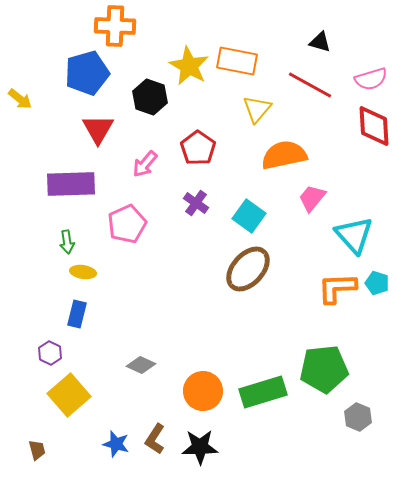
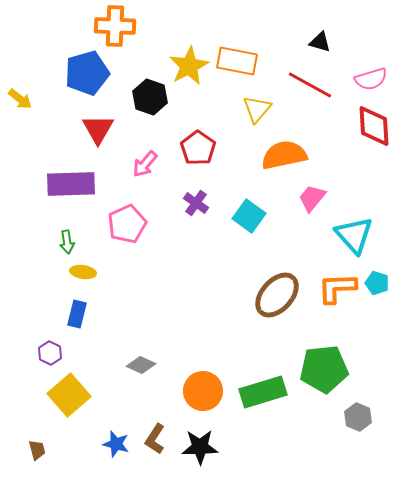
yellow star: rotated 15 degrees clockwise
brown ellipse: moved 29 px right, 26 px down
